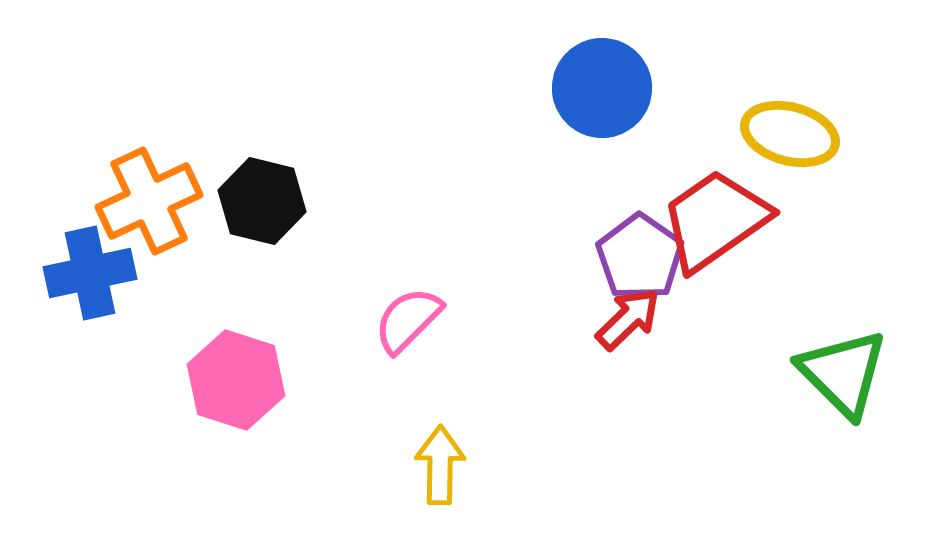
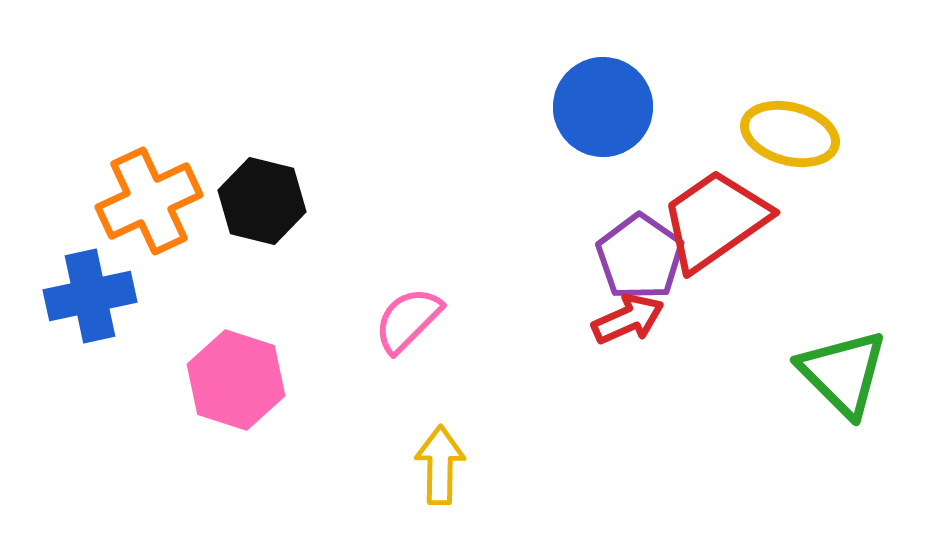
blue circle: moved 1 px right, 19 px down
blue cross: moved 23 px down
red arrow: rotated 20 degrees clockwise
